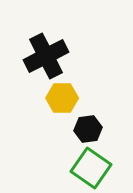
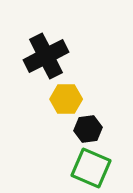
yellow hexagon: moved 4 px right, 1 px down
green square: rotated 12 degrees counterclockwise
